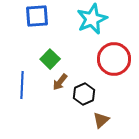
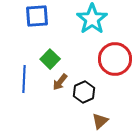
cyan star: rotated 12 degrees counterclockwise
red circle: moved 1 px right
blue line: moved 2 px right, 6 px up
black hexagon: moved 2 px up
brown triangle: moved 1 px left, 1 px down
